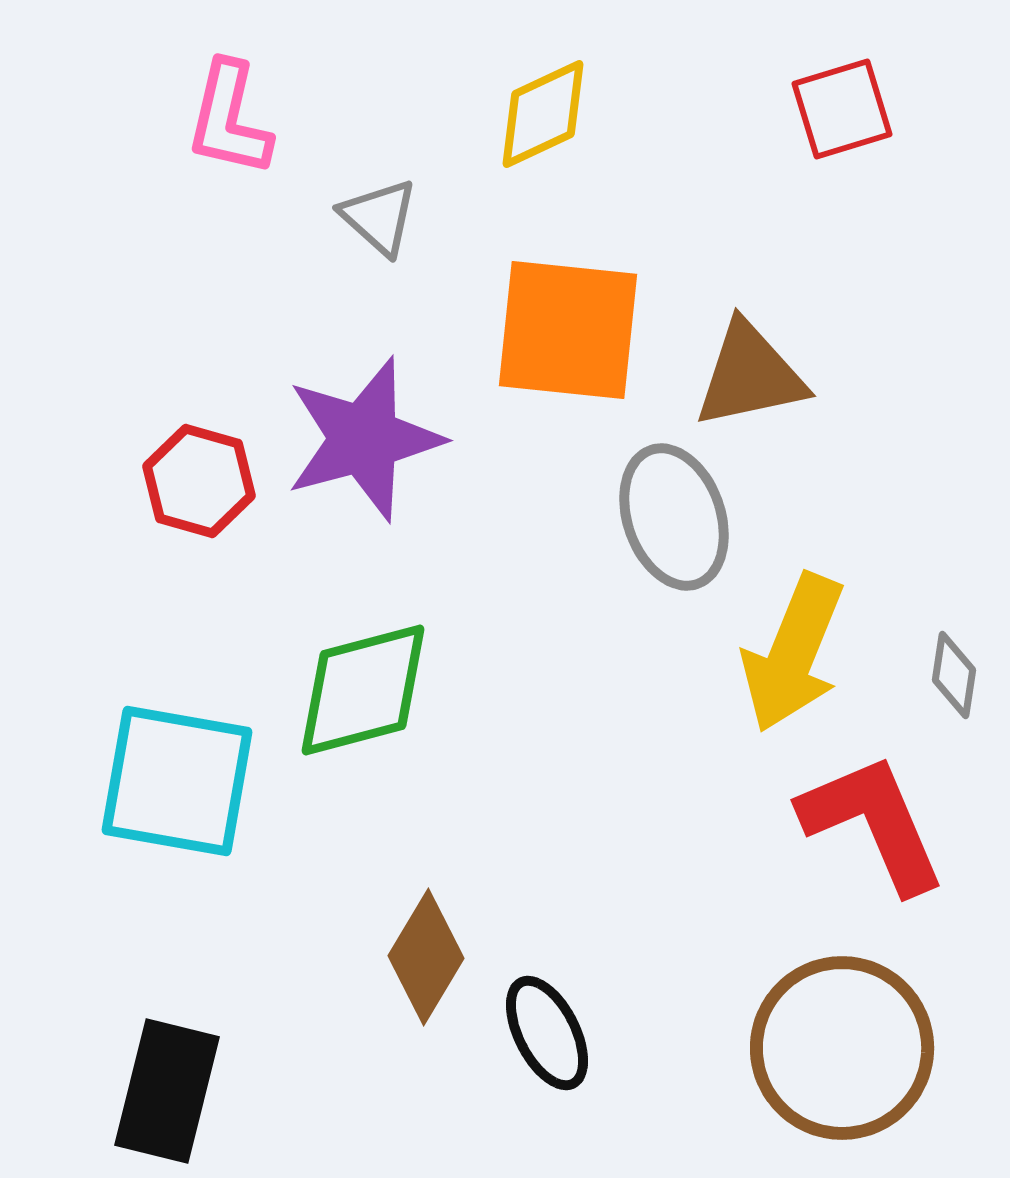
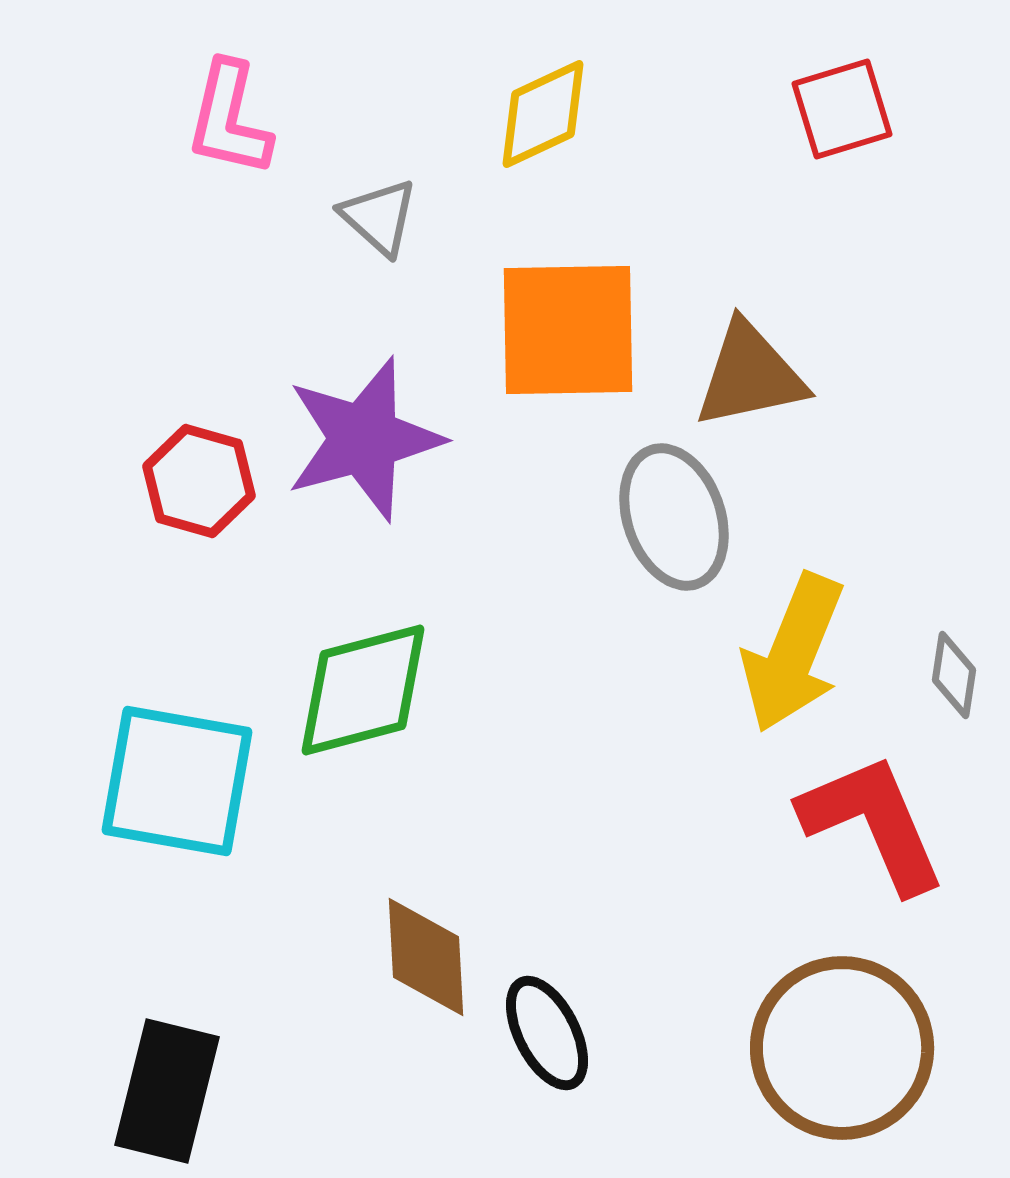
orange square: rotated 7 degrees counterclockwise
brown diamond: rotated 34 degrees counterclockwise
